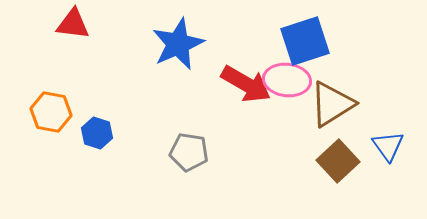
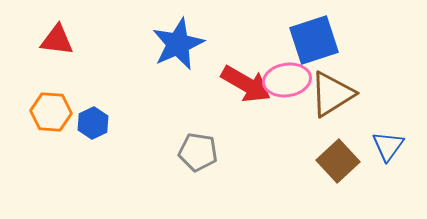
red triangle: moved 16 px left, 16 px down
blue square: moved 9 px right, 1 px up
pink ellipse: rotated 15 degrees counterclockwise
brown triangle: moved 10 px up
orange hexagon: rotated 6 degrees counterclockwise
blue hexagon: moved 4 px left, 10 px up; rotated 16 degrees clockwise
blue triangle: rotated 12 degrees clockwise
gray pentagon: moved 9 px right
